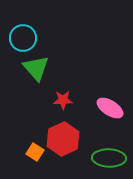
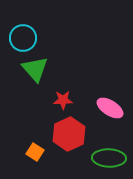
green triangle: moved 1 px left, 1 px down
red hexagon: moved 6 px right, 5 px up
